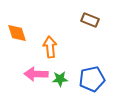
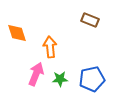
pink arrow: rotated 110 degrees clockwise
